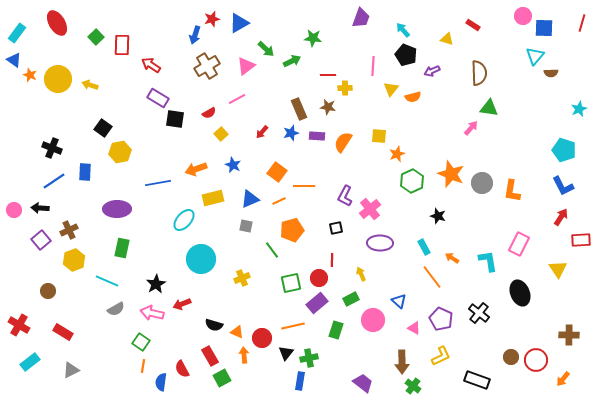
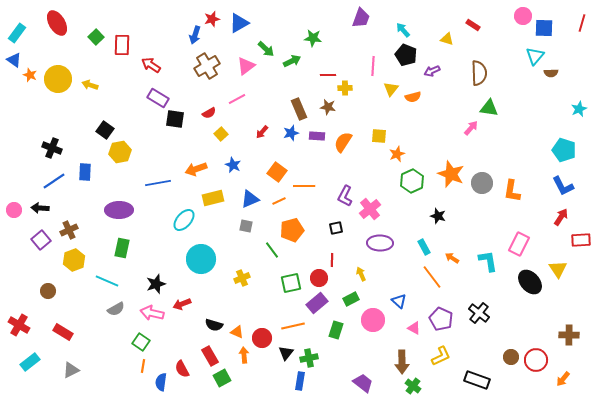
black square at (103, 128): moved 2 px right, 2 px down
purple ellipse at (117, 209): moved 2 px right, 1 px down
black star at (156, 284): rotated 12 degrees clockwise
black ellipse at (520, 293): moved 10 px right, 11 px up; rotated 20 degrees counterclockwise
